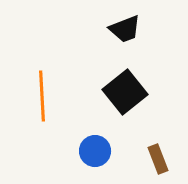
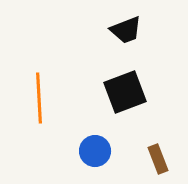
black trapezoid: moved 1 px right, 1 px down
black square: rotated 18 degrees clockwise
orange line: moved 3 px left, 2 px down
